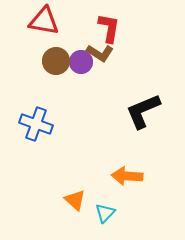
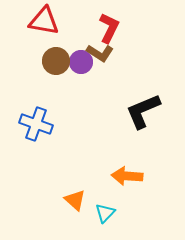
red L-shape: rotated 16 degrees clockwise
